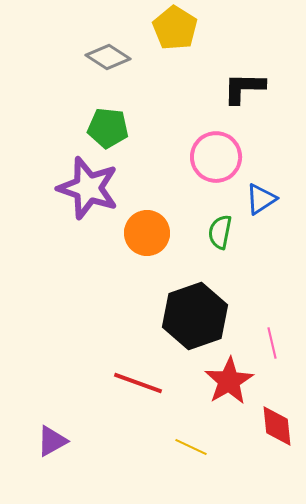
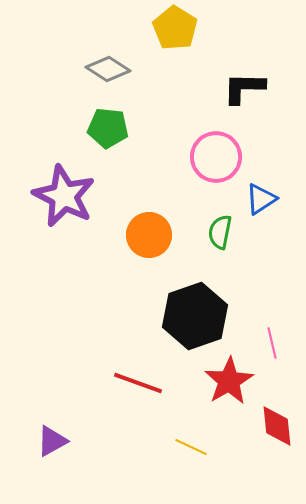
gray diamond: moved 12 px down
purple star: moved 24 px left, 8 px down; rotated 8 degrees clockwise
orange circle: moved 2 px right, 2 px down
